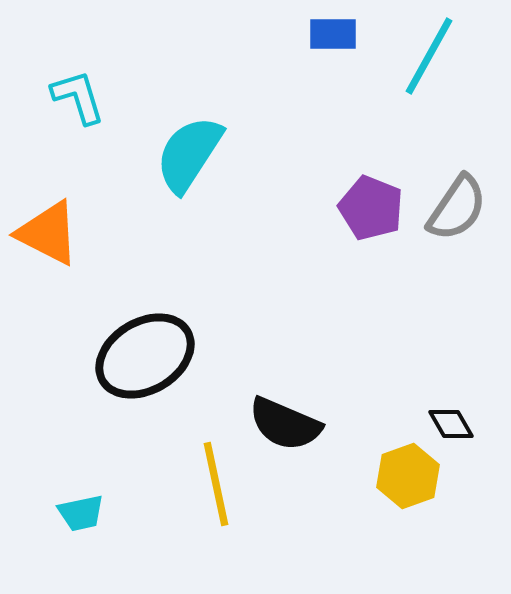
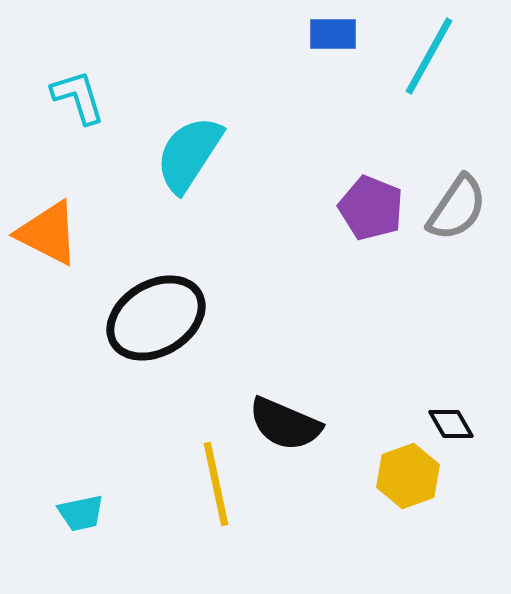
black ellipse: moved 11 px right, 38 px up
